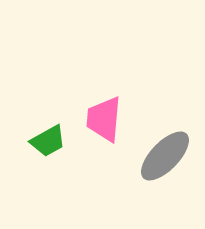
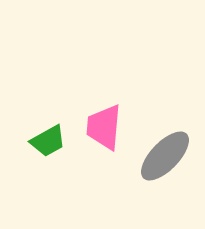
pink trapezoid: moved 8 px down
